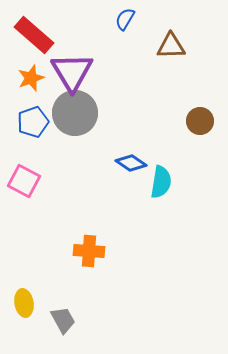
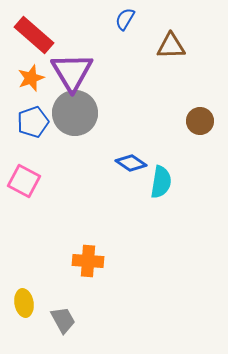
orange cross: moved 1 px left, 10 px down
